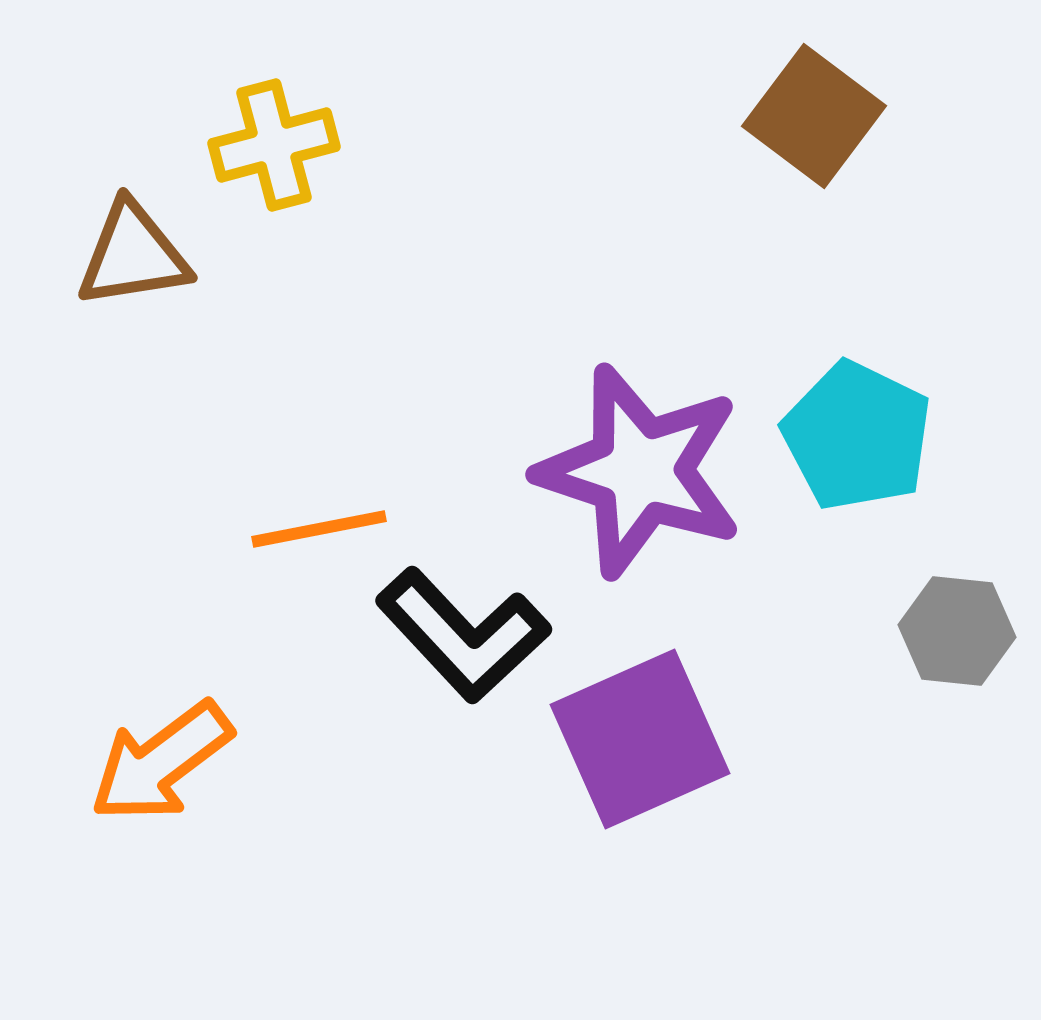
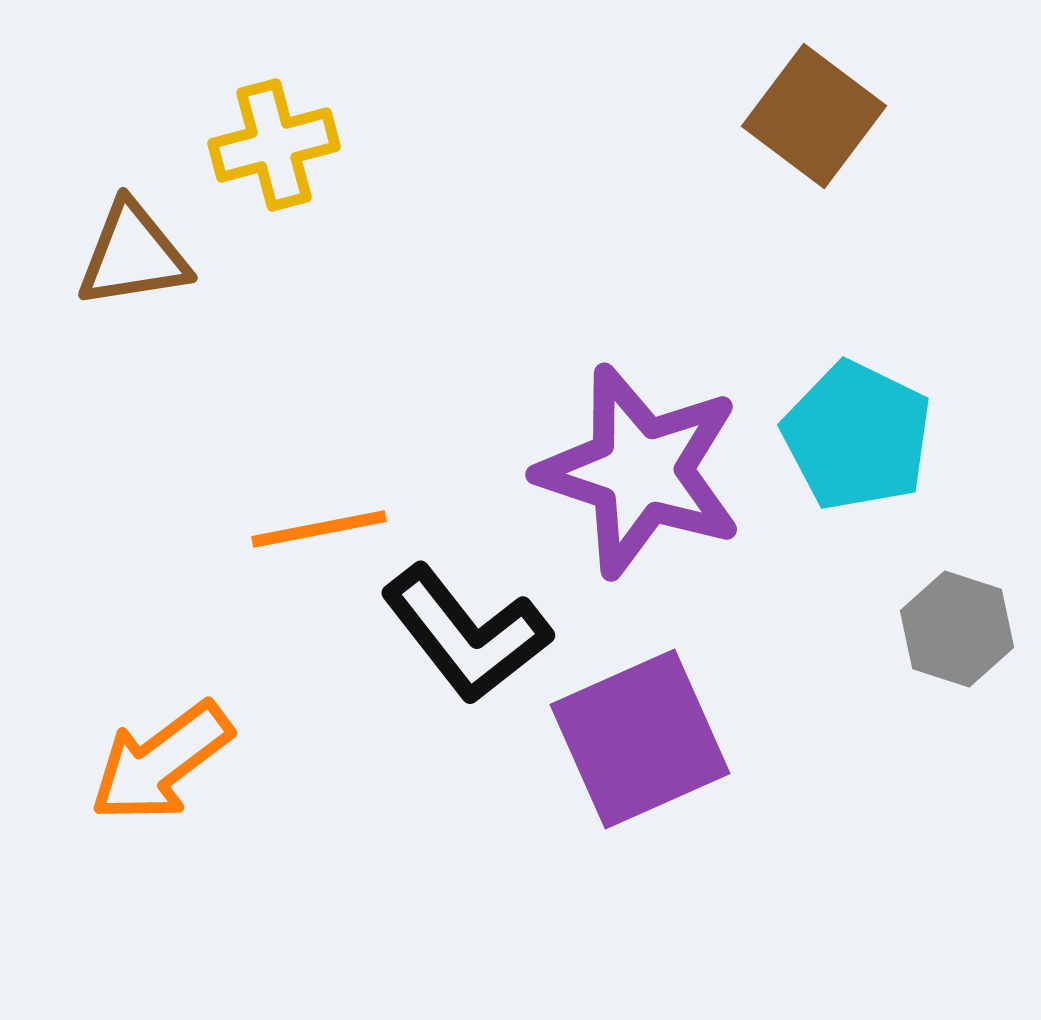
gray hexagon: moved 2 px up; rotated 12 degrees clockwise
black L-shape: moved 3 px right, 1 px up; rotated 5 degrees clockwise
